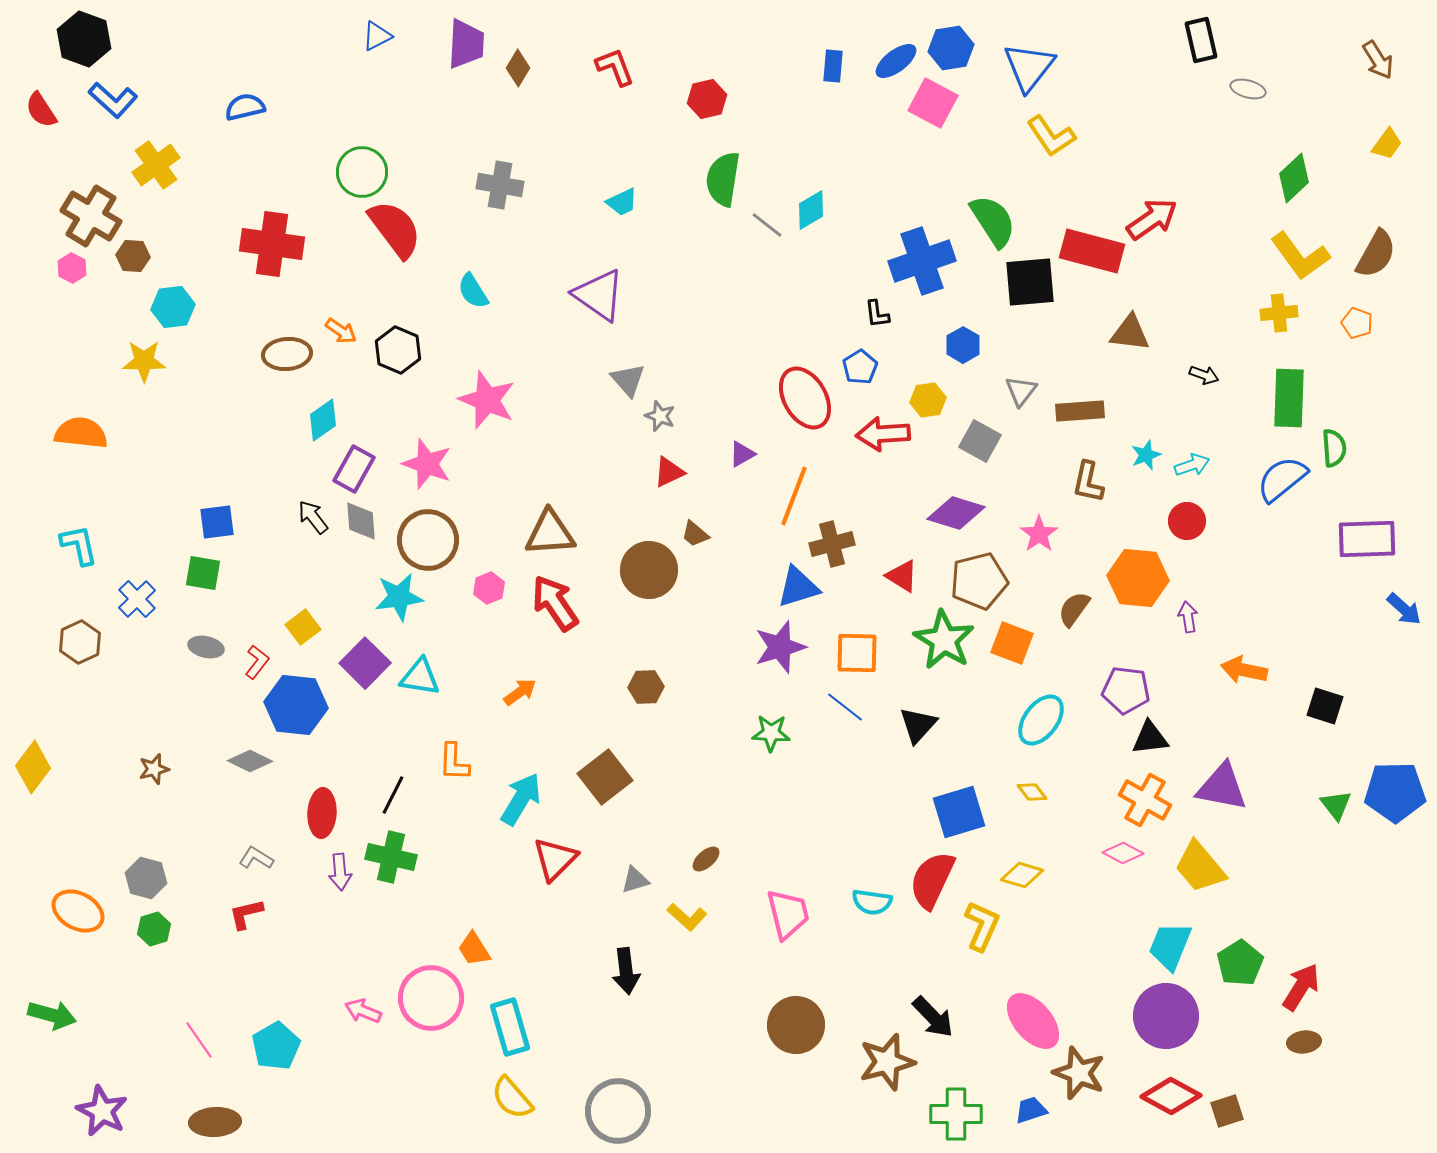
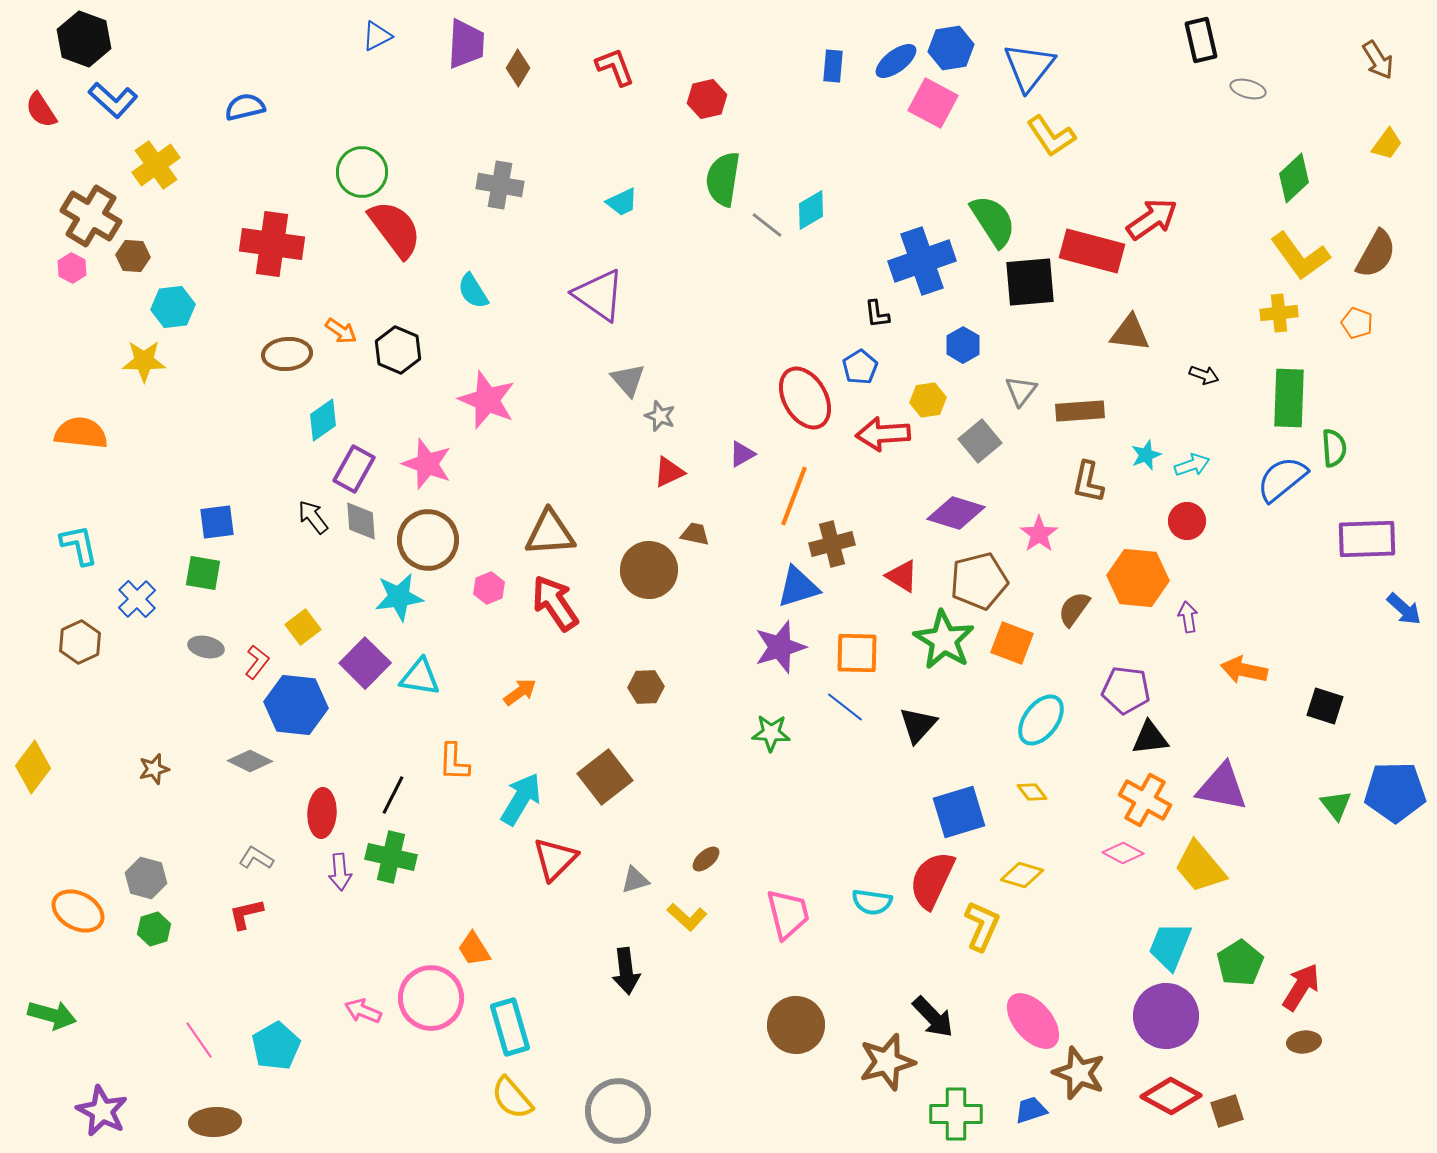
gray square at (980, 441): rotated 21 degrees clockwise
brown trapezoid at (695, 534): rotated 152 degrees clockwise
